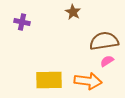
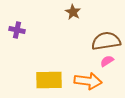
purple cross: moved 5 px left, 8 px down
brown semicircle: moved 2 px right
